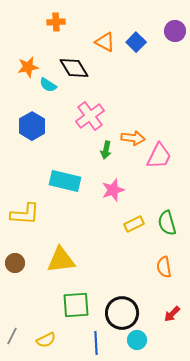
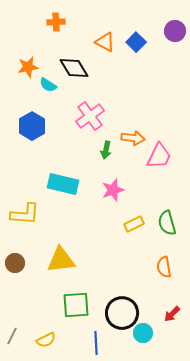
cyan rectangle: moved 2 px left, 3 px down
cyan circle: moved 6 px right, 7 px up
